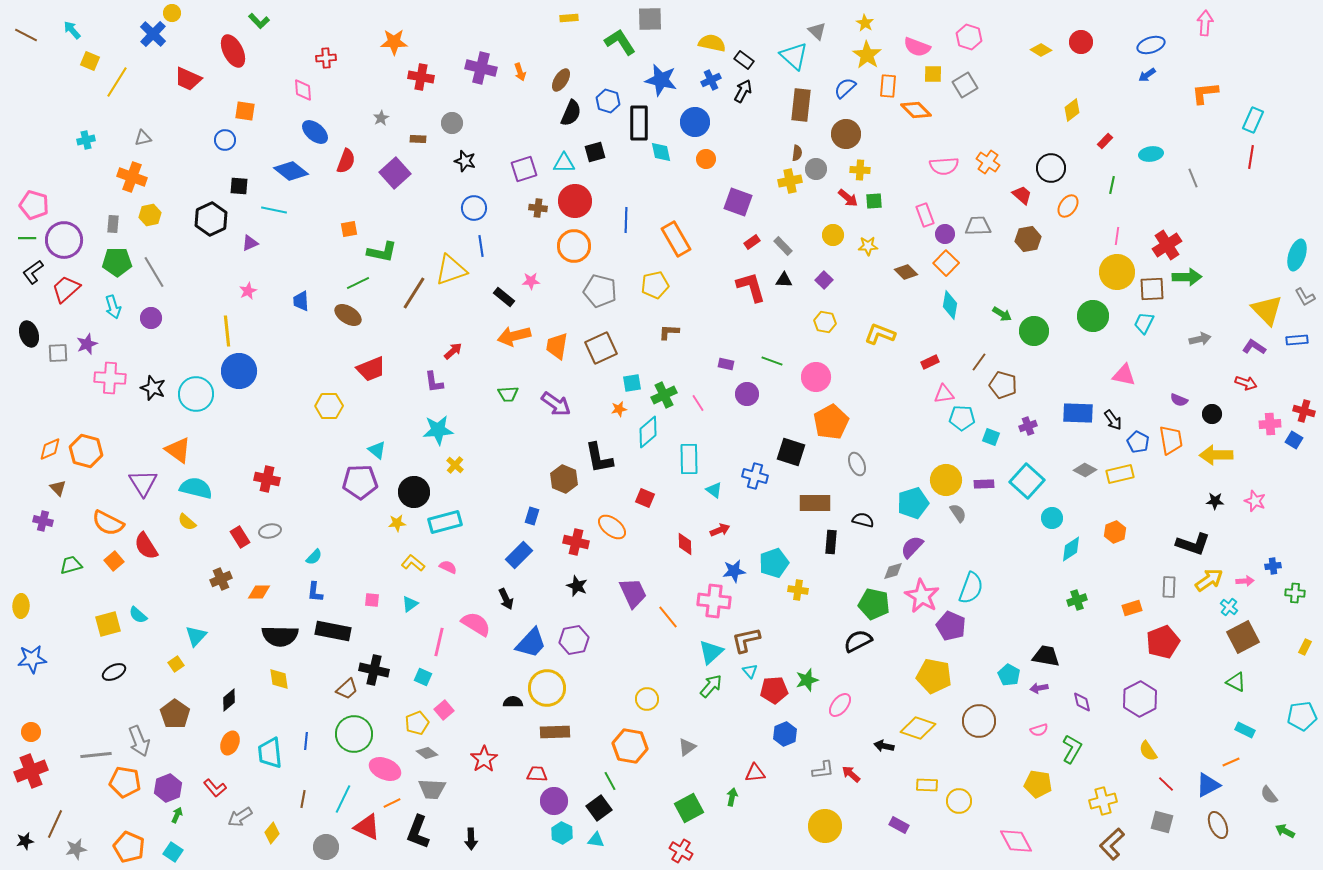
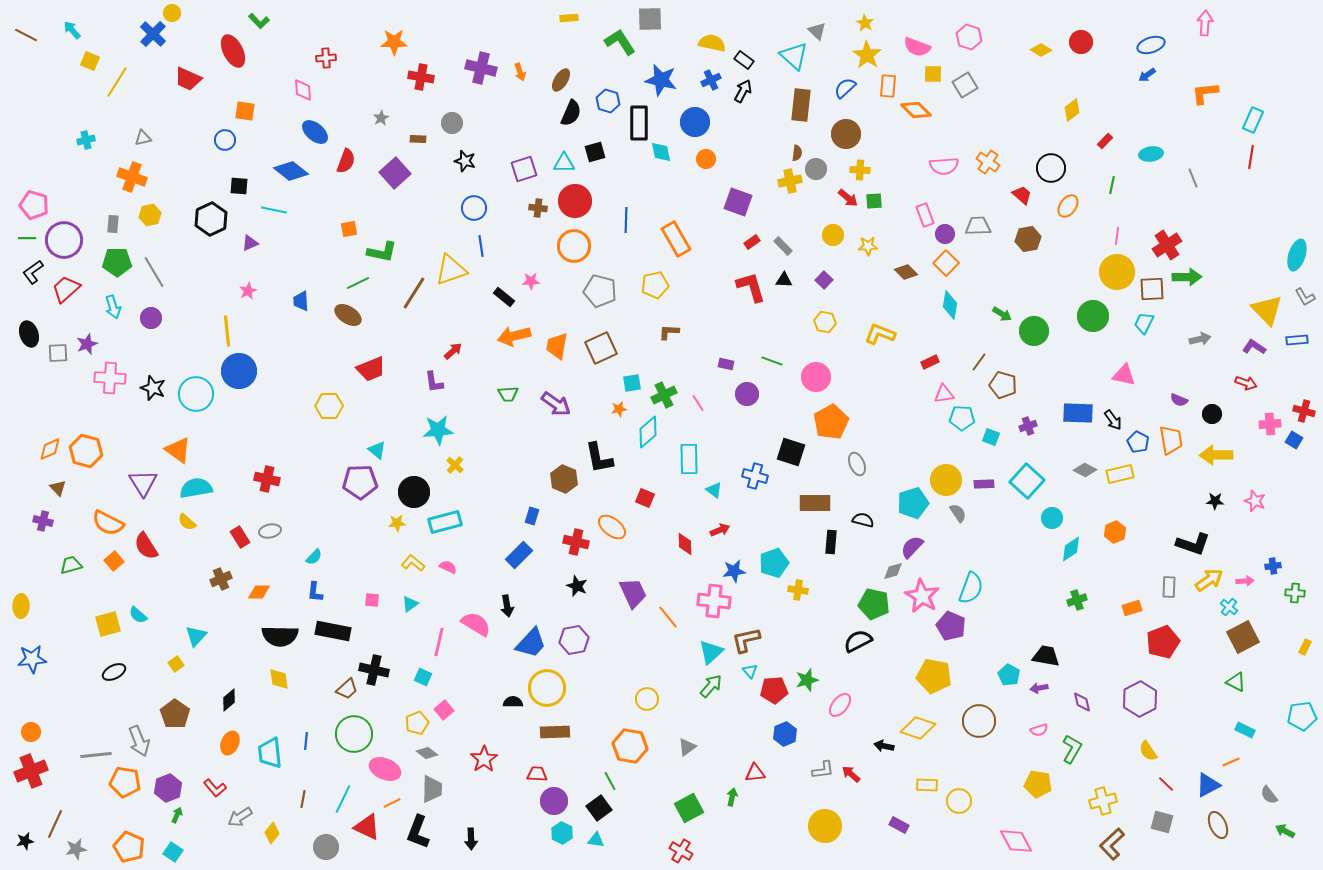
cyan semicircle at (196, 488): rotated 24 degrees counterclockwise
black arrow at (506, 599): moved 1 px right, 7 px down; rotated 15 degrees clockwise
gray trapezoid at (432, 789): rotated 92 degrees counterclockwise
